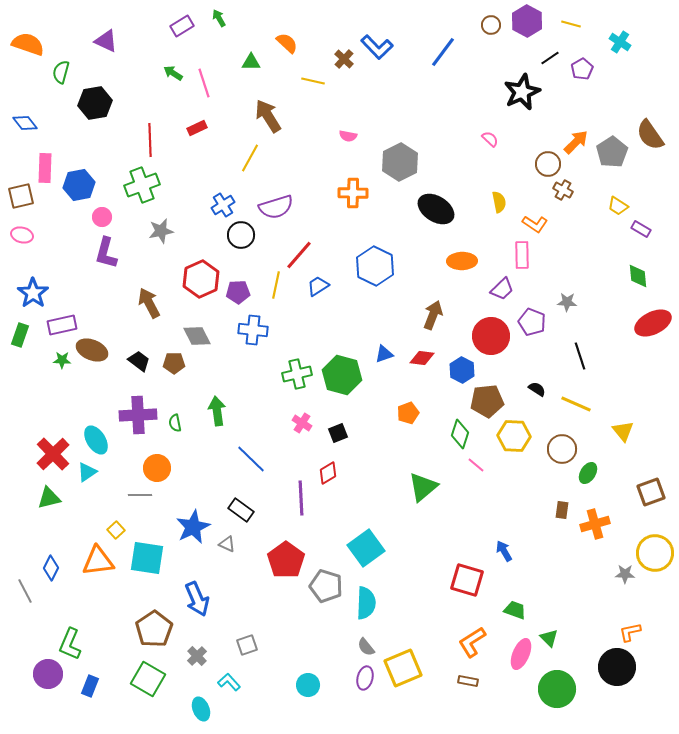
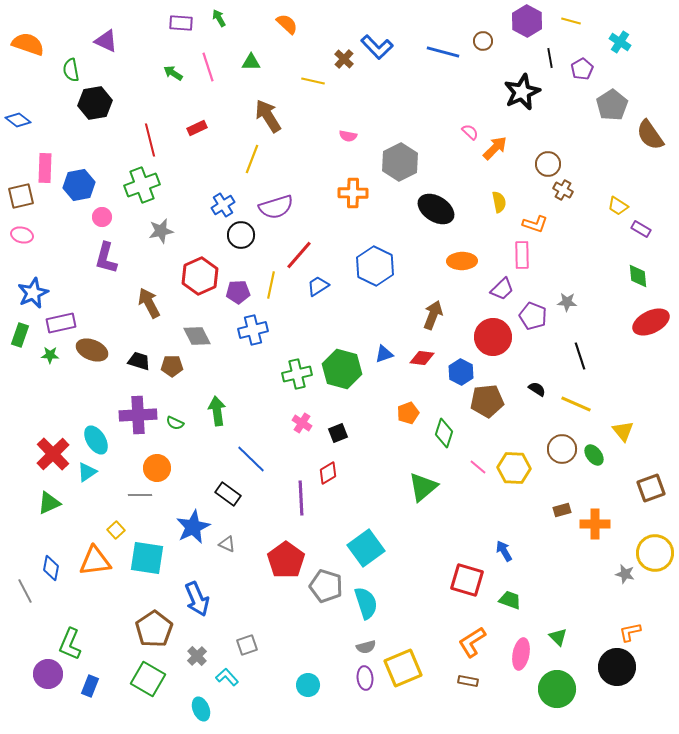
yellow line at (571, 24): moved 3 px up
brown circle at (491, 25): moved 8 px left, 16 px down
purple rectangle at (182, 26): moved 1 px left, 3 px up; rotated 35 degrees clockwise
orange semicircle at (287, 43): moved 19 px up
blue line at (443, 52): rotated 68 degrees clockwise
black line at (550, 58): rotated 66 degrees counterclockwise
green semicircle at (61, 72): moved 10 px right, 2 px up; rotated 25 degrees counterclockwise
pink line at (204, 83): moved 4 px right, 16 px up
blue diamond at (25, 123): moved 7 px left, 3 px up; rotated 15 degrees counterclockwise
pink semicircle at (490, 139): moved 20 px left, 7 px up
red line at (150, 140): rotated 12 degrees counterclockwise
orange arrow at (576, 142): moved 81 px left, 6 px down
gray pentagon at (612, 152): moved 47 px up
yellow line at (250, 158): moved 2 px right, 1 px down; rotated 8 degrees counterclockwise
orange L-shape at (535, 224): rotated 15 degrees counterclockwise
purple L-shape at (106, 253): moved 5 px down
red hexagon at (201, 279): moved 1 px left, 3 px up
yellow line at (276, 285): moved 5 px left
blue star at (33, 293): rotated 12 degrees clockwise
purple pentagon at (532, 322): moved 1 px right, 6 px up
red ellipse at (653, 323): moved 2 px left, 1 px up
purple rectangle at (62, 325): moved 1 px left, 2 px up
blue cross at (253, 330): rotated 20 degrees counterclockwise
red circle at (491, 336): moved 2 px right, 1 px down
green star at (62, 360): moved 12 px left, 5 px up
black trapezoid at (139, 361): rotated 20 degrees counterclockwise
brown pentagon at (174, 363): moved 2 px left, 3 px down
blue hexagon at (462, 370): moved 1 px left, 2 px down
green hexagon at (342, 375): moved 6 px up
green semicircle at (175, 423): rotated 54 degrees counterclockwise
green diamond at (460, 434): moved 16 px left, 1 px up
yellow hexagon at (514, 436): moved 32 px down
pink line at (476, 465): moved 2 px right, 2 px down
green ellipse at (588, 473): moved 6 px right, 18 px up; rotated 70 degrees counterclockwise
brown square at (651, 492): moved 4 px up
green triangle at (49, 498): moved 5 px down; rotated 10 degrees counterclockwise
black rectangle at (241, 510): moved 13 px left, 16 px up
brown rectangle at (562, 510): rotated 66 degrees clockwise
orange cross at (595, 524): rotated 16 degrees clockwise
orange triangle at (98, 561): moved 3 px left
blue diamond at (51, 568): rotated 15 degrees counterclockwise
gray star at (625, 574): rotated 12 degrees clockwise
cyan semicircle at (366, 603): rotated 20 degrees counterclockwise
green trapezoid at (515, 610): moved 5 px left, 10 px up
green triangle at (549, 638): moved 9 px right, 1 px up
gray semicircle at (366, 647): rotated 66 degrees counterclockwise
pink ellipse at (521, 654): rotated 12 degrees counterclockwise
purple ellipse at (365, 678): rotated 20 degrees counterclockwise
cyan L-shape at (229, 682): moved 2 px left, 5 px up
